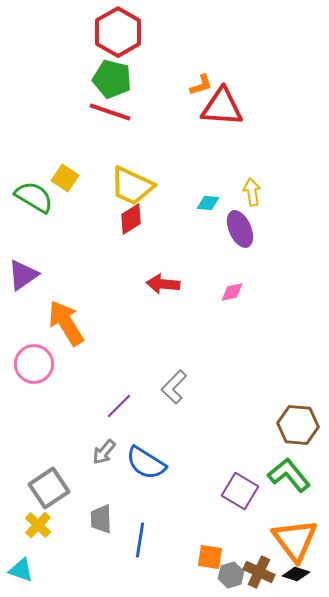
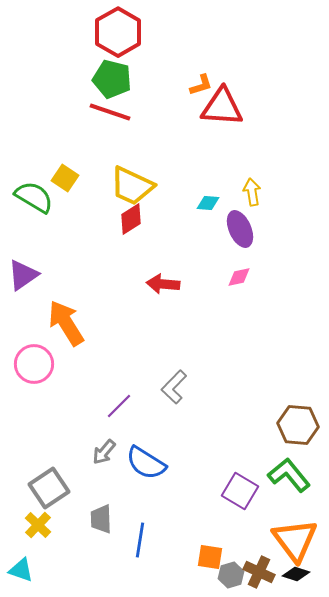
pink diamond: moved 7 px right, 15 px up
